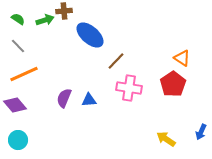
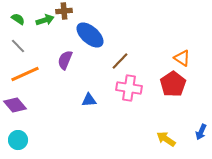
brown line: moved 4 px right
orange line: moved 1 px right
purple semicircle: moved 1 px right, 38 px up
